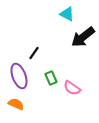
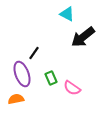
purple ellipse: moved 3 px right, 2 px up
orange semicircle: moved 5 px up; rotated 35 degrees counterclockwise
